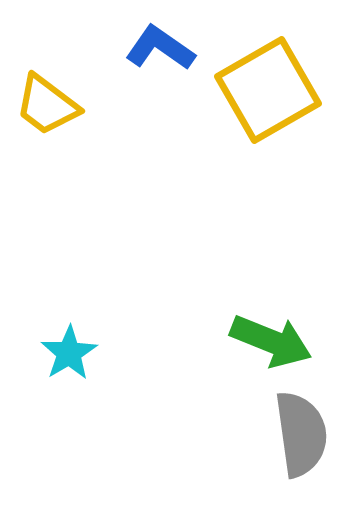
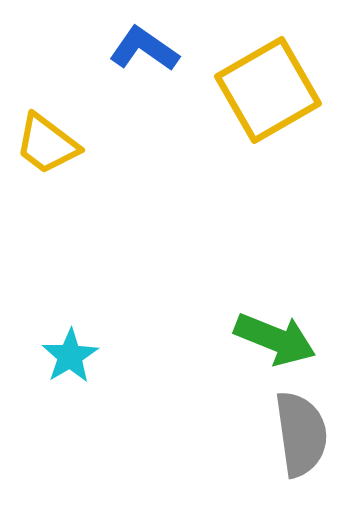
blue L-shape: moved 16 px left, 1 px down
yellow trapezoid: moved 39 px down
green arrow: moved 4 px right, 2 px up
cyan star: moved 1 px right, 3 px down
